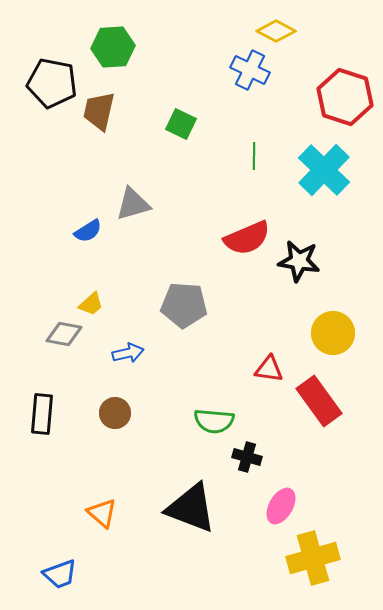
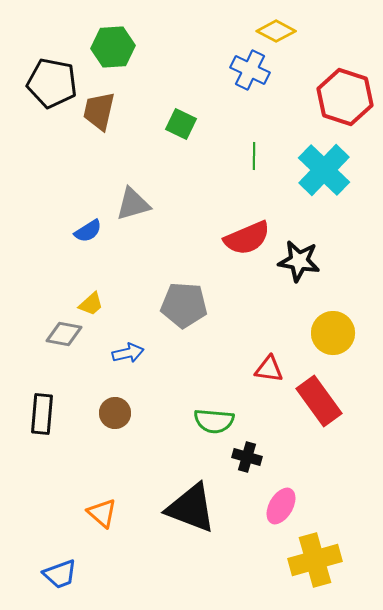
yellow cross: moved 2 px right, 2 px down
